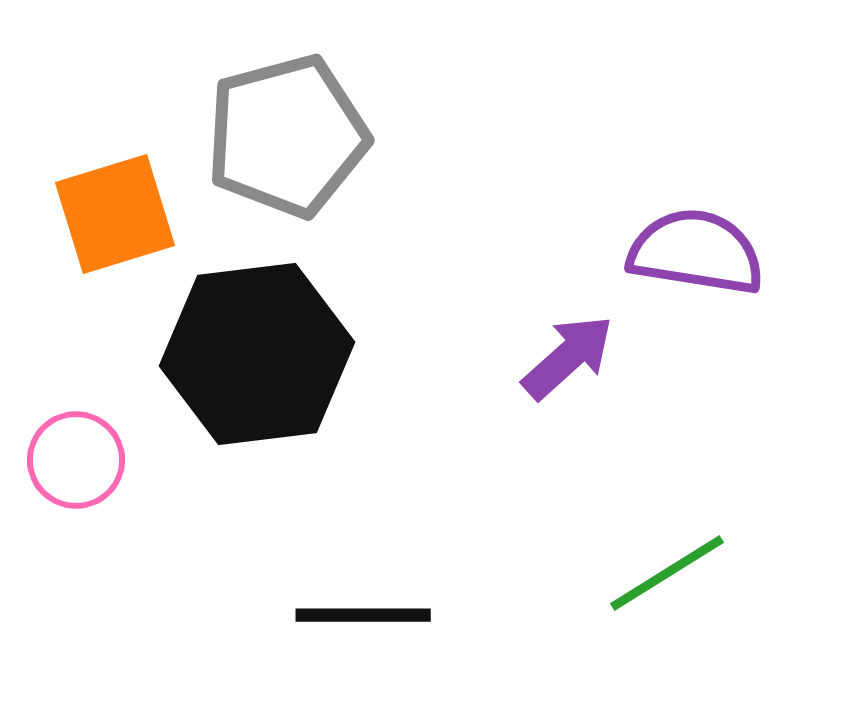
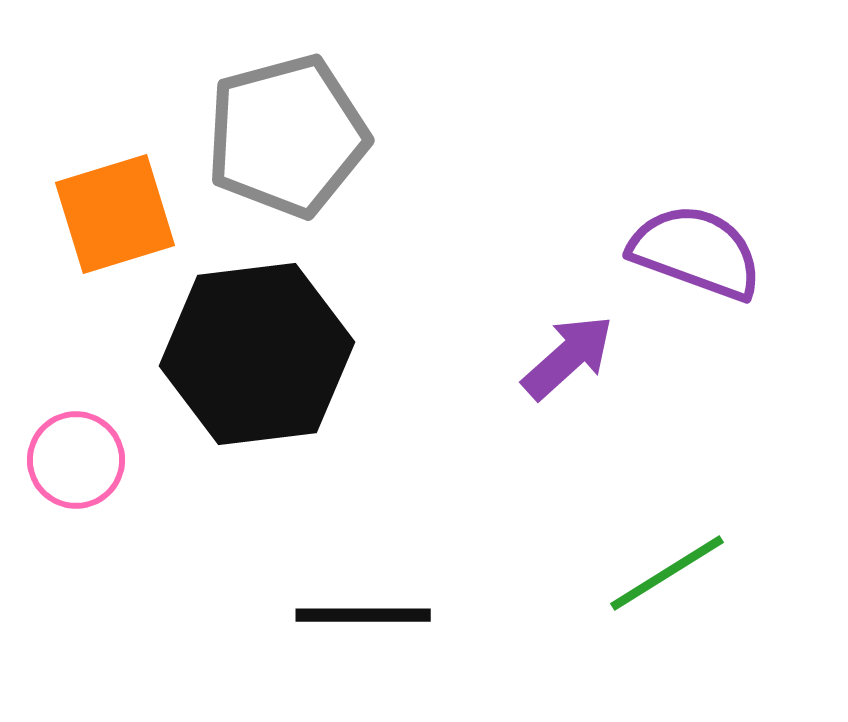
purple semicircle: rotated 11 degrees clockwise
